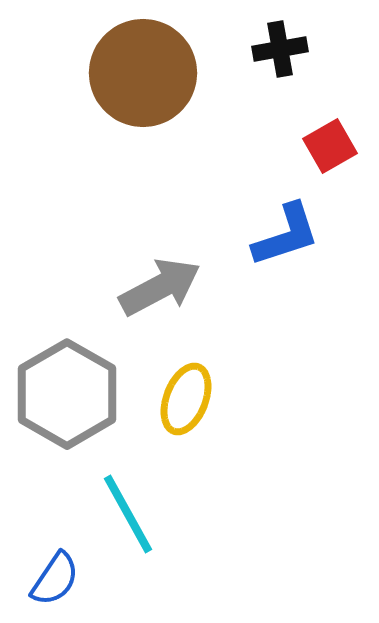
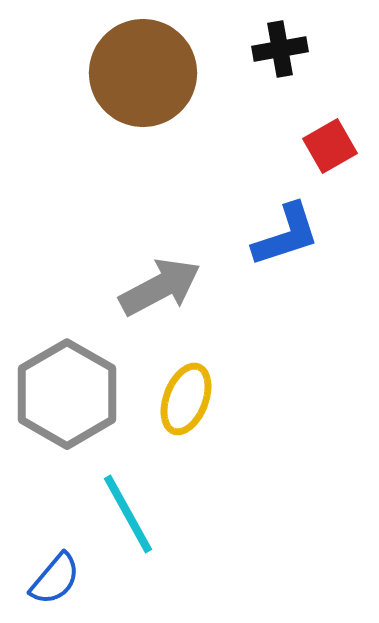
blue semicircle: rotated 6 degrees clockwise
